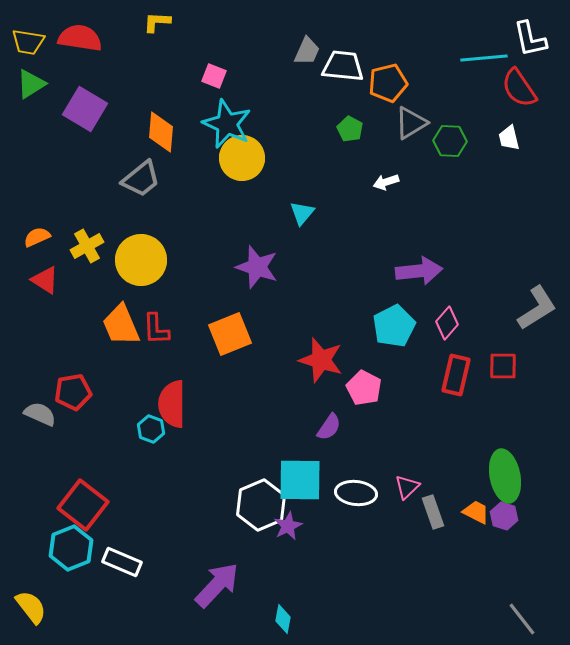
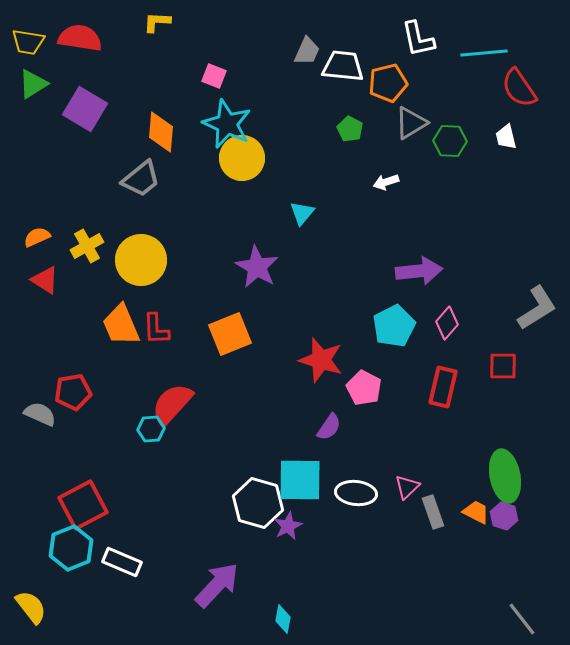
white L-shape at (530, 39): moved 112 px left
cyan line at (484, 58): moved 5 px up
green triangle at (31, 84): moved 2 px right
white trapezoid at (509, 138): moved 3 px left, 1 px up
purple star at (257, 267): rotated 12 degrees clockwise
red rectangle at (456, 375): moved 13 px left, 12 px down
red semicircle at (172, 404): rotated 42 degrees clockwise
cyan hexagon at (151, 429): rotated 24 degrees counterclockwise
red square at (83, 505): rotated 24 degrees clockwise
white hexagon at (261, 505): moved 3 px left, 2 px up; rotated 21 degrees counterclockwise
